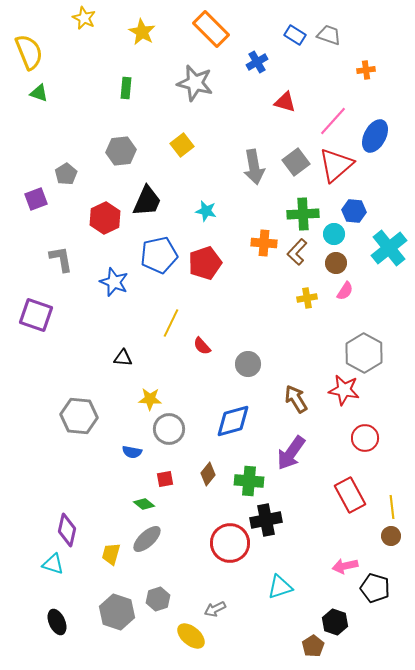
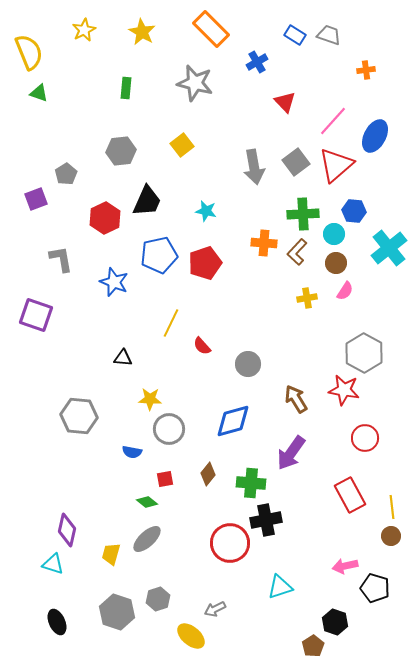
yellow star at (84, 18): moved 12 px down; rotated 20 degrees clockwise
red triangle at (285, 102): rotated 30 degrees clockwise
green cross at (249, 481): moved 2 px right, 2 px down
green diamond at (144, 504): moved 3 px right, 2 px up
